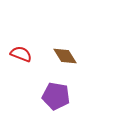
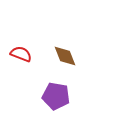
brown diamond: rotated 10 degrees clockwise
